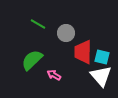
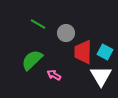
cyan square: moved 3 px right, 5 px up; rotated 14 degrees clockwise
white triangle: rotated 10 degrees clockwise
